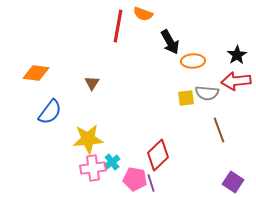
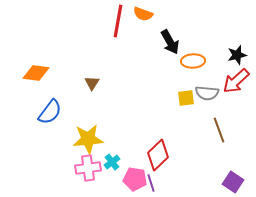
red line: moved 5 px up
black star: rotated 18 degrees clockwise
red arrow: rotated 36 degrees counterclockwise
pink cross: moved 5 px left
